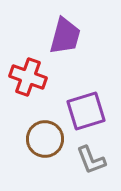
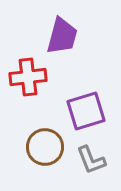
purple trapezoid: moved 3 px left
red cross: rotated 27 degrees counterclockwise
brown circle: moved 8 px down
